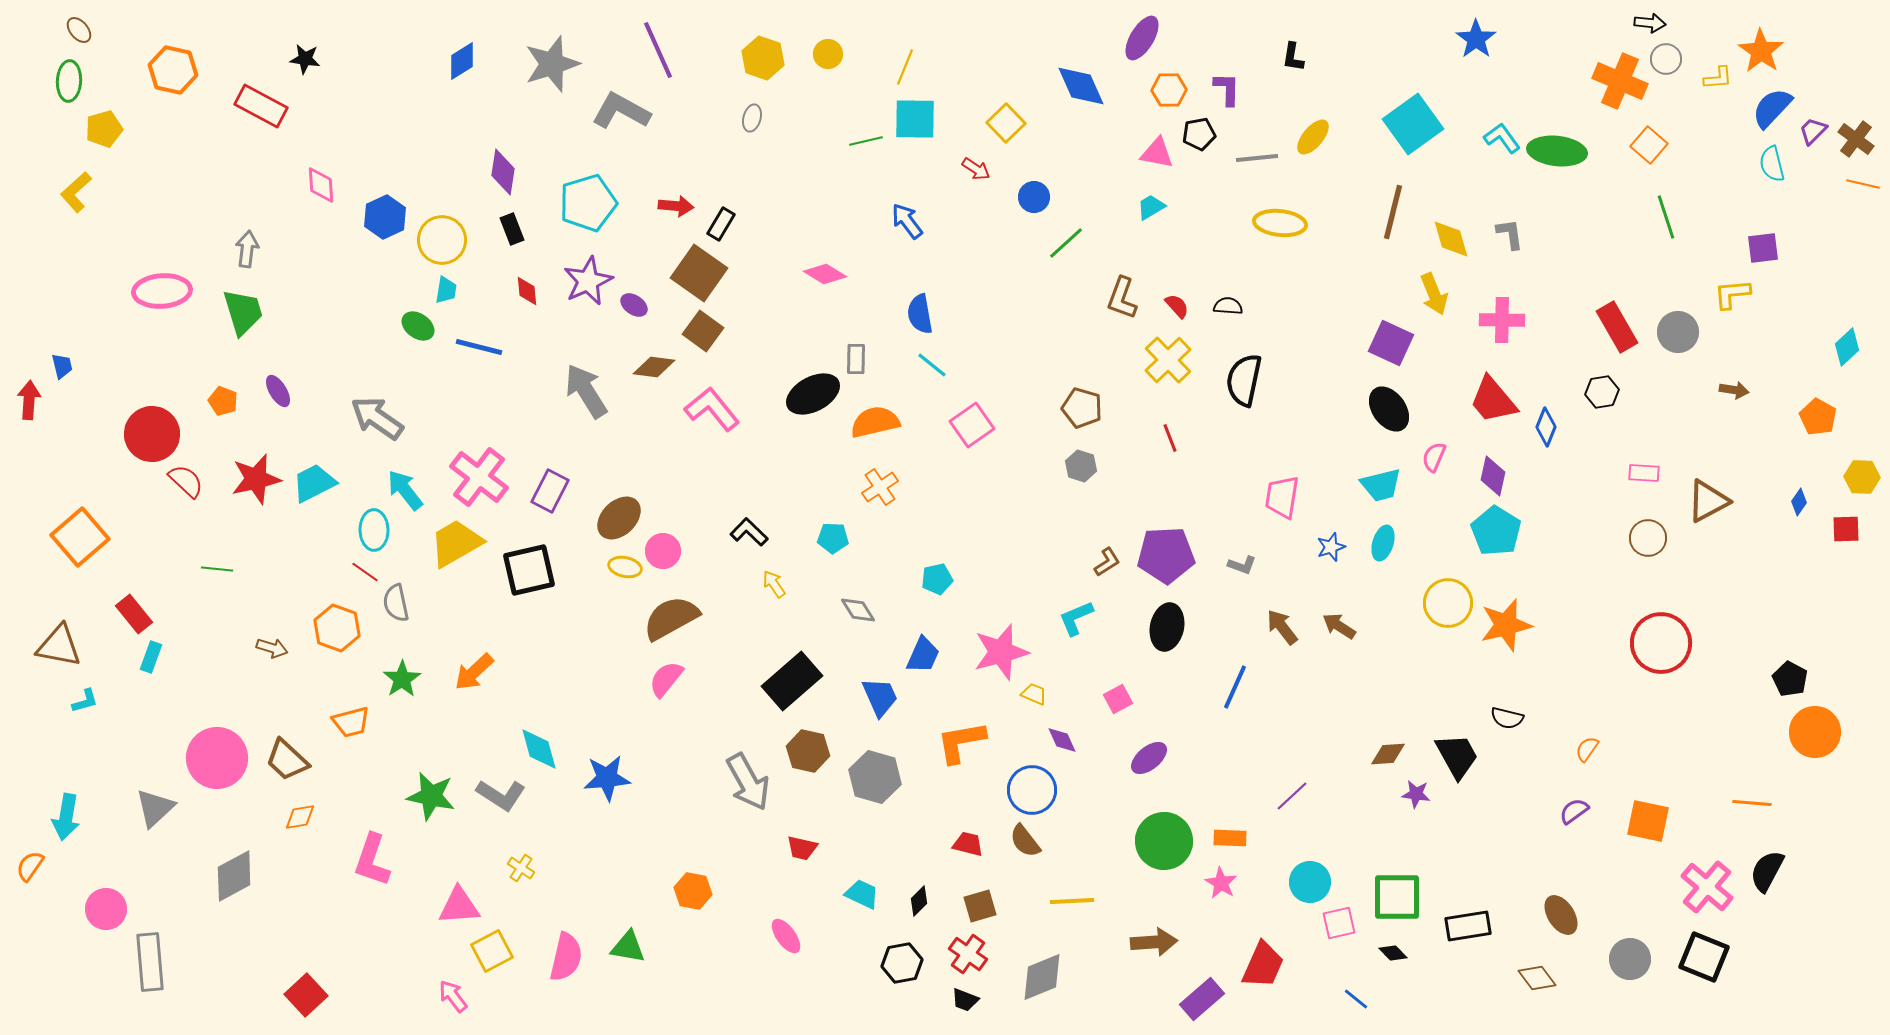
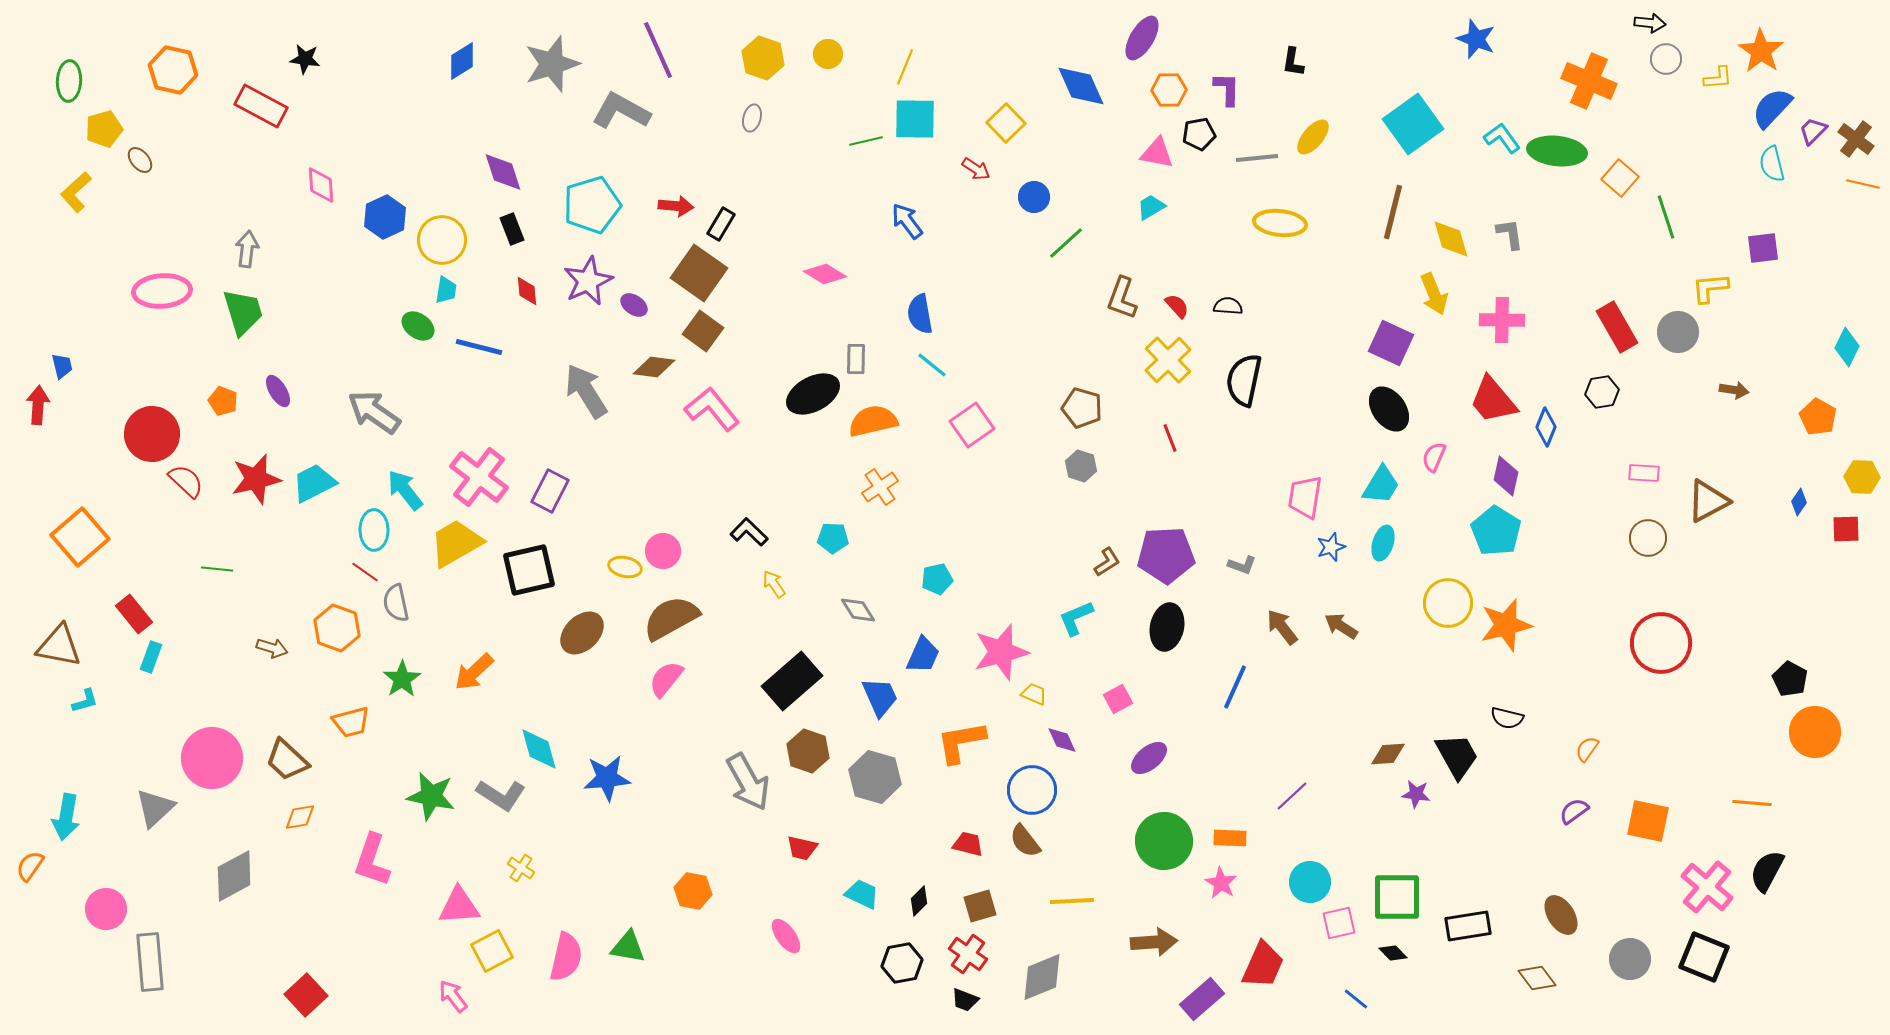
brown ellipse at (79, 30): moved 61 px right, 130 px down
blue star at (1476, 39): rotated 15 degrees counterclockwise
black L-shape at (1293, 57): moved 5 px down
orange cross at (1620, 81): moved 31 px left
orange square at (1649, 145): moved 29 px left, 33 px down
purple diamond at (503, 172): rotated 27 degrees counterclockwise
cyan pentagon at (588, 203): moved 4 px right, 2 px down
yellow L-shape at (1732, 294): moved 22 px left, 6 px up
cyan diamond at (1847, 347): rotated 21 degrees counterclockwise
red arrow at (29, 400): moved 9 px right, 5 px down
gray arrow at (377, 418): moved 3 px left, 6 px up
orange semicircle at (875, 422): moved 2 px left, 1 px up
purple diamond at (1493, 476): moved 13 px right
cyan trapezoid at (1381, 485): rotated 45 degrees counterclockwise
pink trapezoid at (1282, 497): moved 23 px right
brown ellipse at (619, 518): moved 37 px left, 115 px down
brown arrow at (1339, 626): moved 2 px right
brown hexagon at (808, 751): rotated 6 degrees clockwise
pink circle at (217, 758): moved 5 px left
